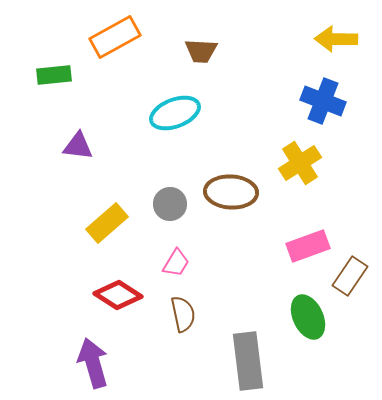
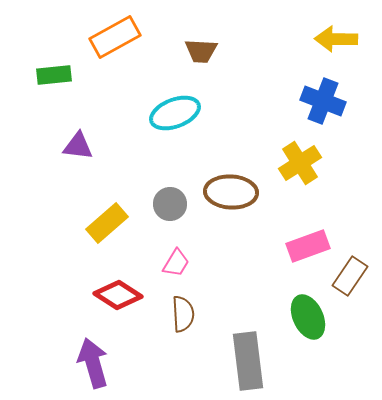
brown semicircle: rotated 9 degrees clockwise
